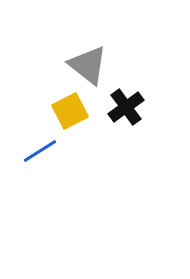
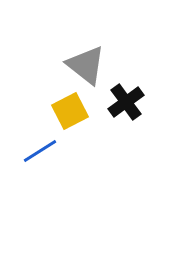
gray triangle: moved 2 px left
black cross: moved 5 px up
